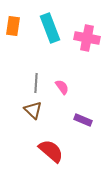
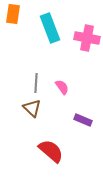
orange rectangle: moved 12 px up
brown triangle: moved 1 px left, 2 px up
